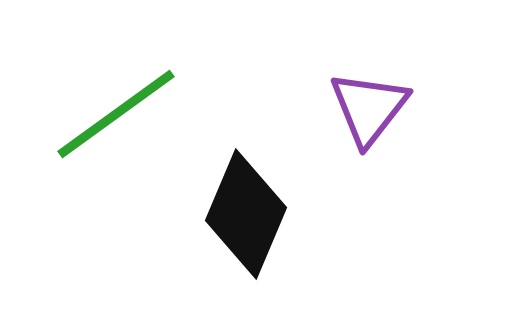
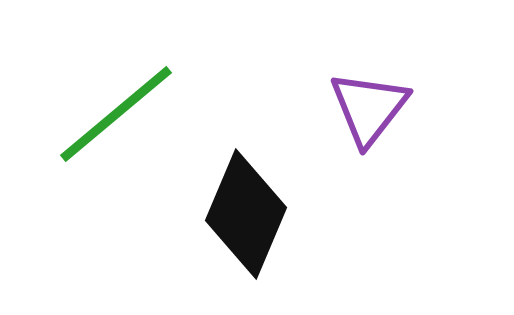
green line: rotated 4 degrees counterclockwise
